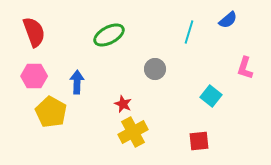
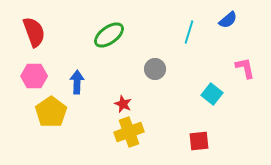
green ellipse: rotated 8 degrees counterclockwise
pink L-shape: rotated 150 degrees clockwise
cyan square: moved 1 px right, 2 px up
yellow pentagon: rotated 8 degrees clockwise
yellow cross: moved 4 px left; rotated 8 degrees clockwise
